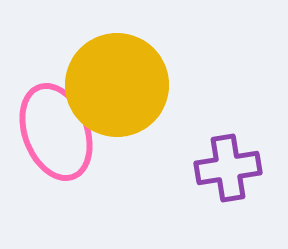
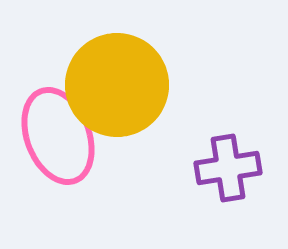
pink ellipse: moved 2 px right, 4 px down
